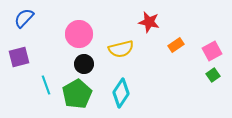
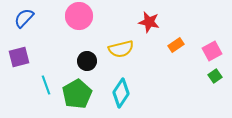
pink circle: moved 18 px up
black circle: moved 3 px right, 3 px up
green square: moved 2 px right, 1 px down
